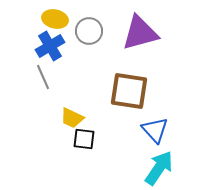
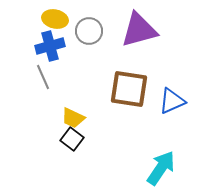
purple triangle: moved 1 px left, 3 px up
blue cross: rotated 16 degrees clockwise
brown square: moved 2 px up
yellow trapezoid: moved 1 px right
blue triangle: moved 17 px right, 29 px up; rotated 48 degrees clockwise
black square: moved 12 px left; rotated 30 degrees clockwise
cyan arrow: moved 2 px right
